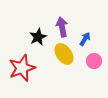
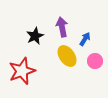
black star: moved 3 px left, 1 px up
yellow ellipse: moved 3 px right, 2 px down
pink circle: moved 1 px right
red star: moved 3 px down
